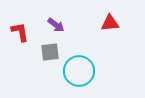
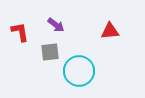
red triangle: moved 8 px down
